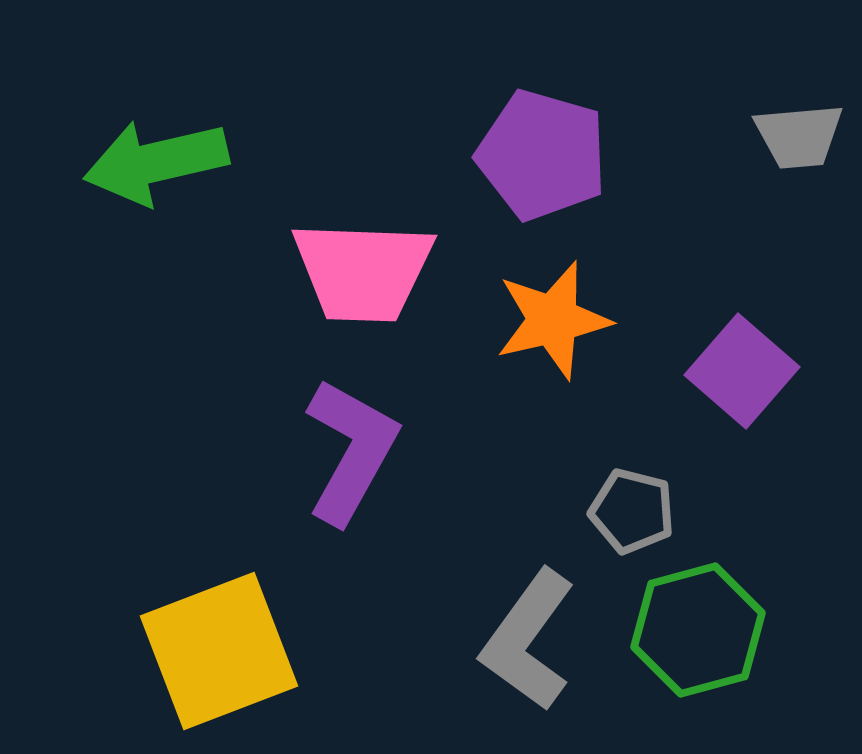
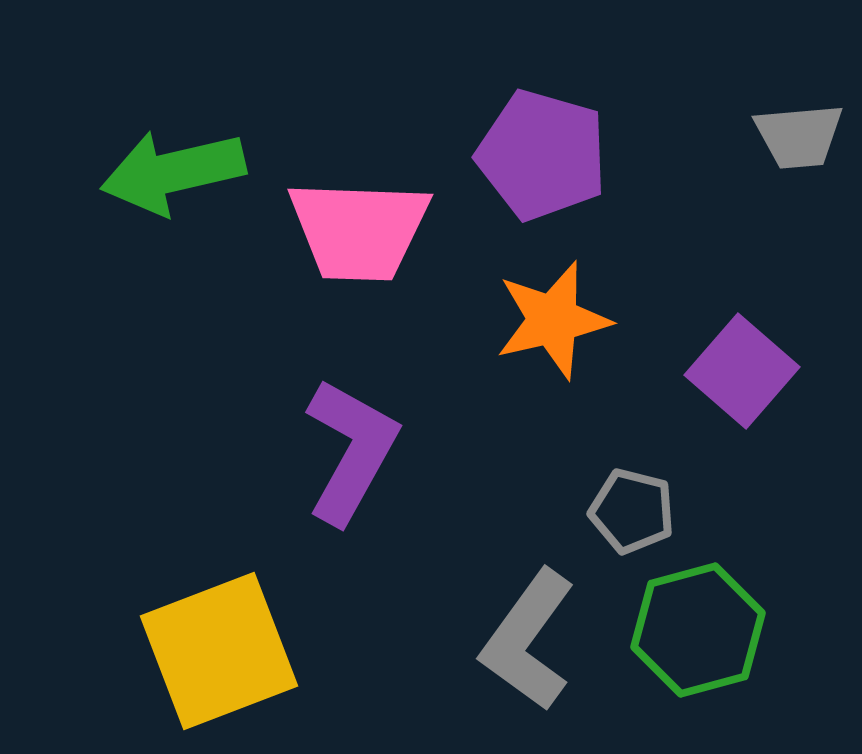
green arrow: moved 17 px right, 10 px down
pink trapezoid: moved 4 px left, 41 px up
